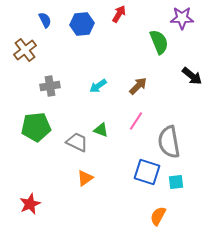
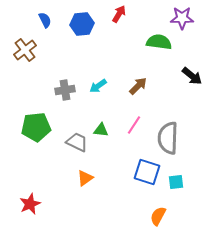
green semicircle: rotated 60 degrees counterclockwise
gray cross: moved 15 px right, 4 px down
pink line: moved 2 px left, 4 px down
green triangle: rotated 14 degrees counterclockwise
gray semicircle: moved 1 px left, 4 px up; rotated 12 degrees clockwise
